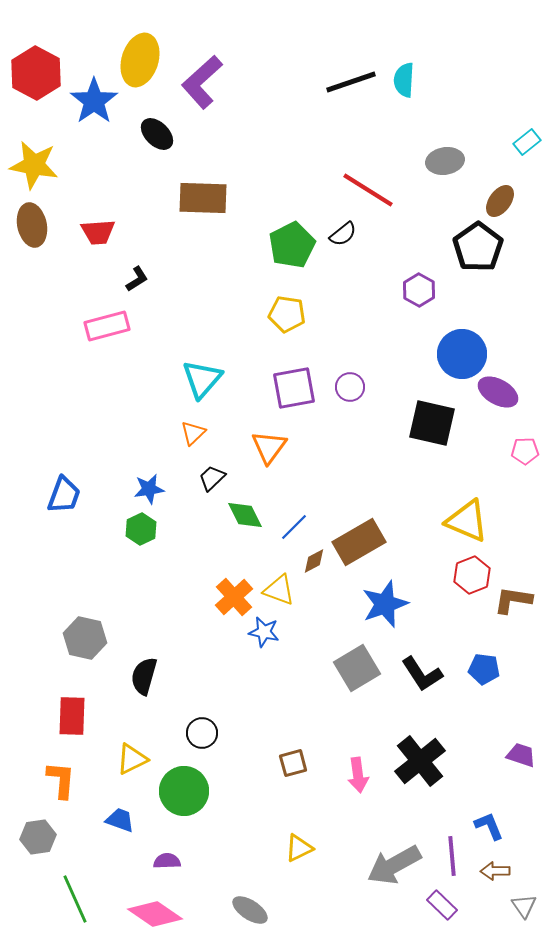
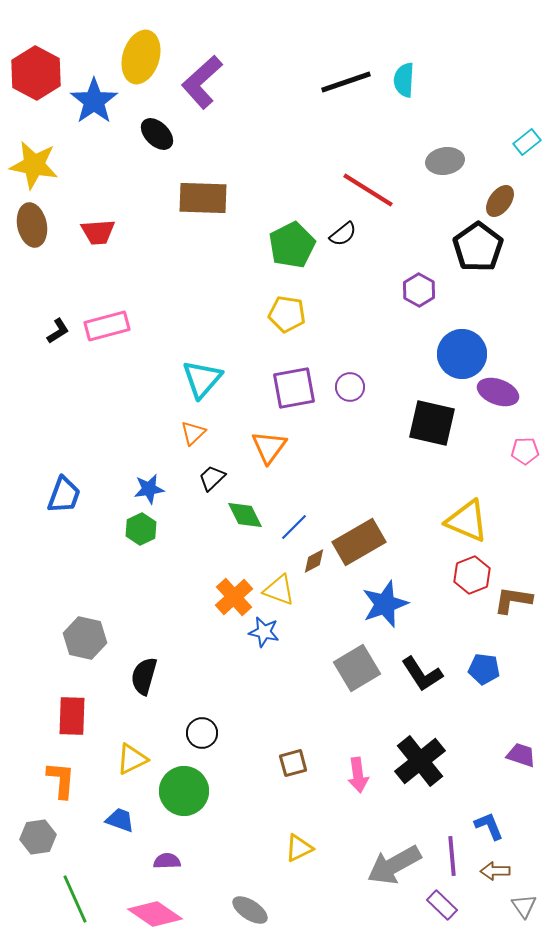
yellow ellipse at (140, 60): moved 1 px right, 3 px up
black line at (351, 82): moved 5 px left
black L-shape at (137, 279): moved 79 px left, 52 px down
purple ellipse at (498, 392): rotated 9 degrees counterclockwise
